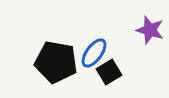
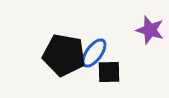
black pentagon: moved 8 px right, 7 px up
black square: rotated 30 degrees clockwise
